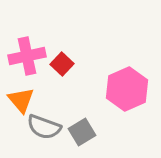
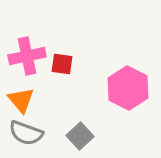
red square: rotated 35 degrees counterclockwise
pink hexagon: moved 1 px right, 1 px up; rotated 9 degrees counterclockwise
gray semicircle: moved 18 px left, 6 px down
gray square: moved 2 px left, 4 px down; rotated 12 degrees counterclockwise
